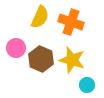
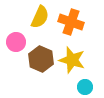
pink circle: moved 6 px up
cyan circle: moved 2 px left, 2 px down
